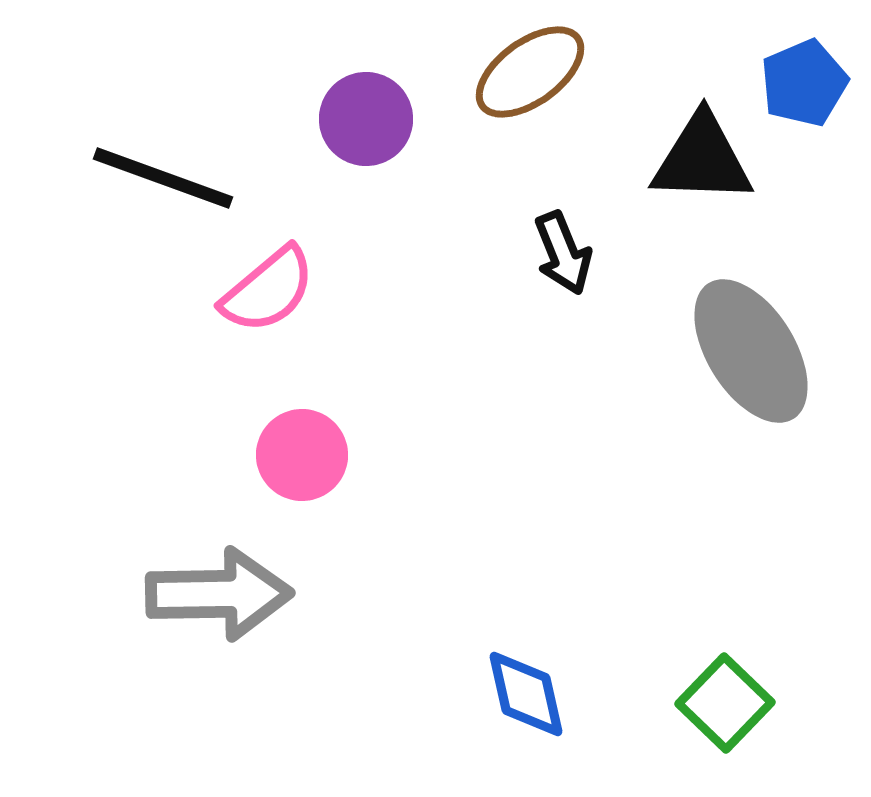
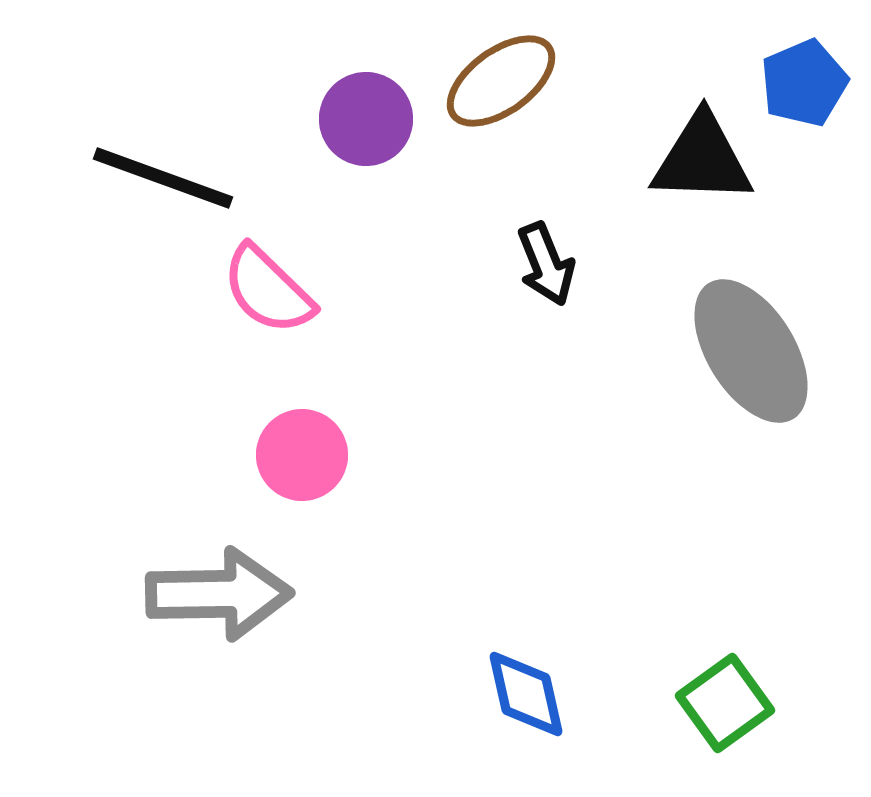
brown ellipse: moved 29 px left, 9 px down
black arrow: moved 17 px left, 11 px down
pink semicircle: rotated 84 degrees clockwise
green square: rotated 10 degrees clockwise
